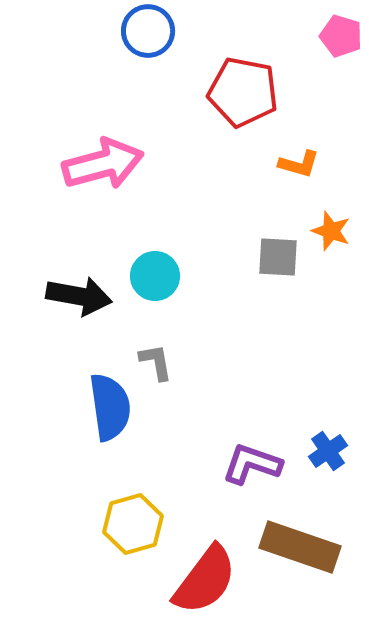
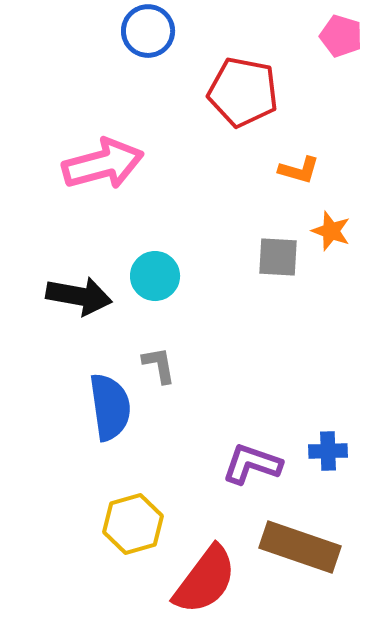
orange L-shape: moved 6 px down
gray L-shape: moved 3 px right, 3 px down
blue cross: rotated 33 degrees clockwise
